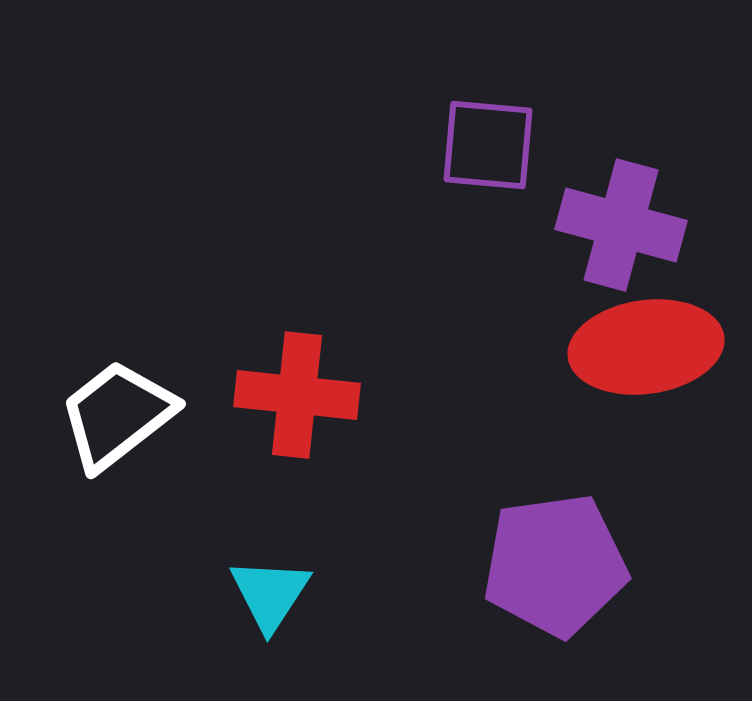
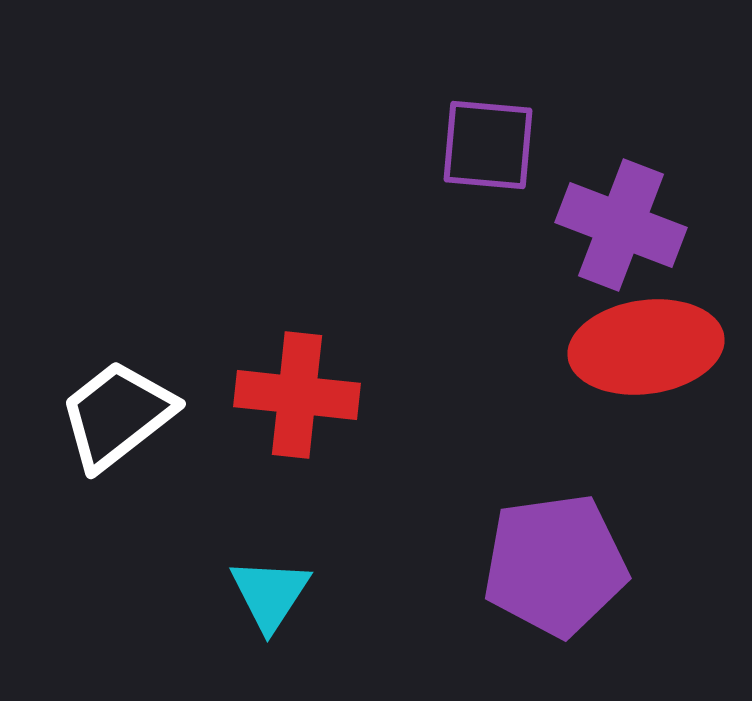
purple cross: rotated 6 degrees clockwise
